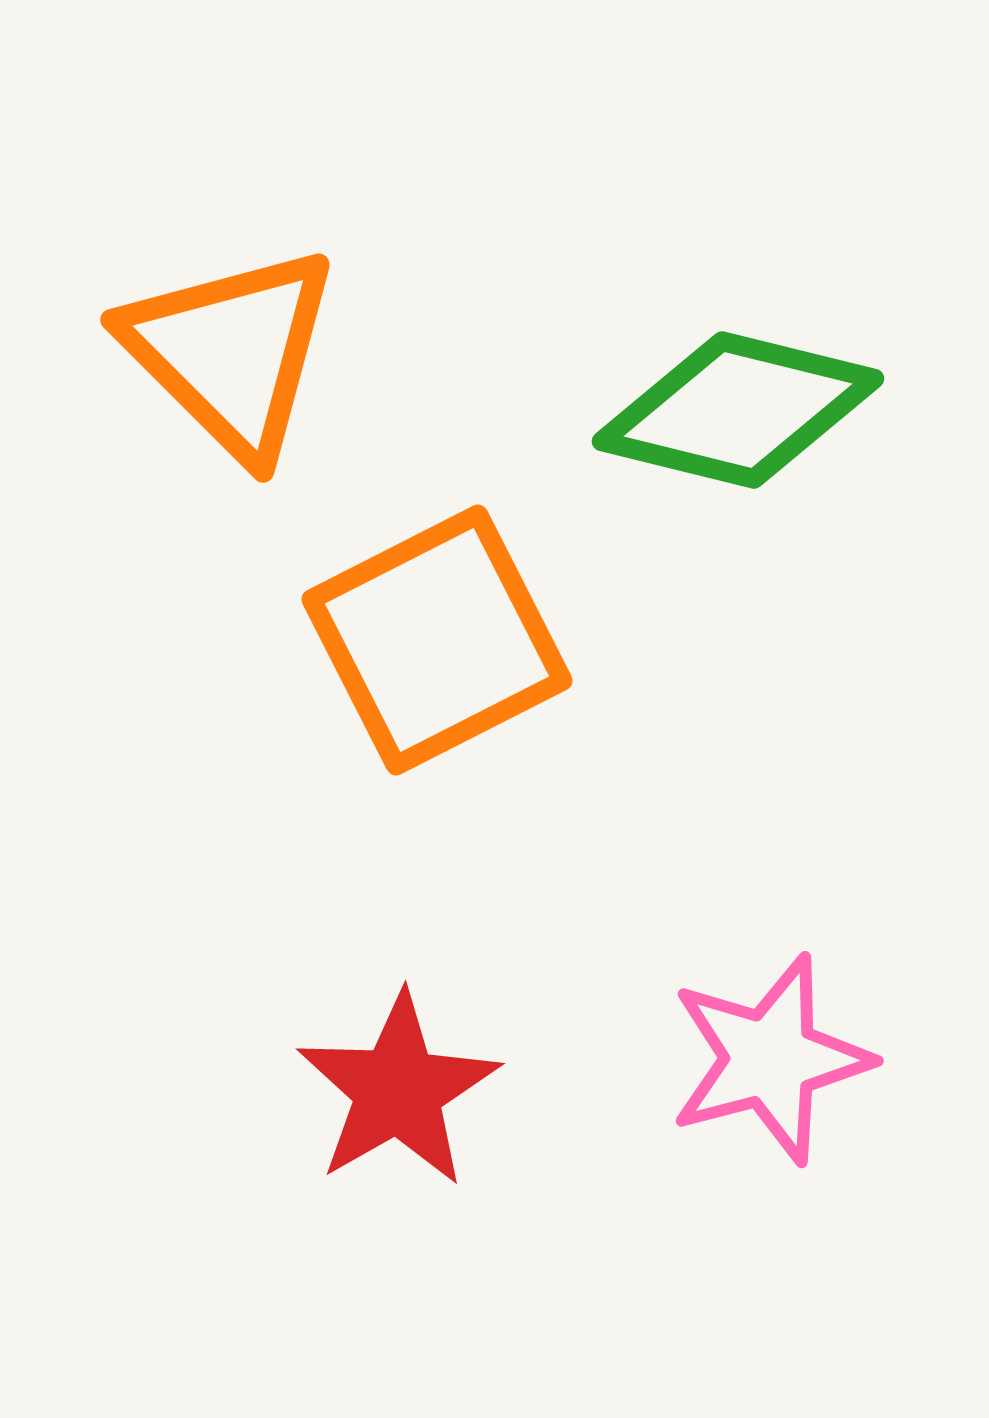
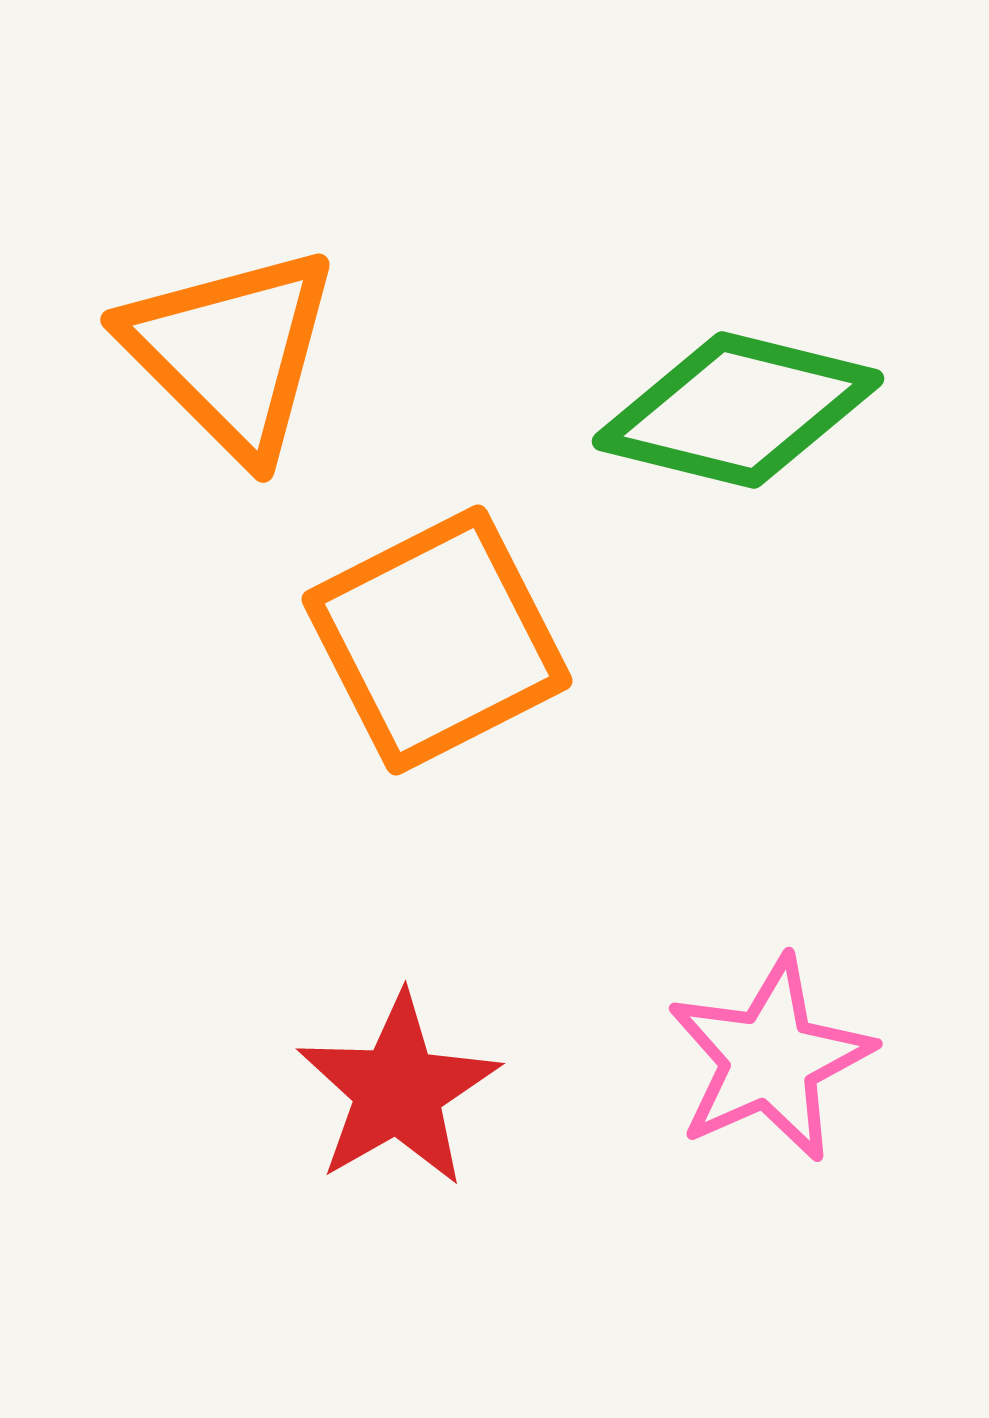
pink star: rotated 9 degrees counterclockwise
